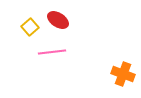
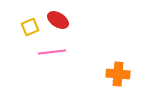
yellow square: rotated 18 degrees clockwise
orange cross: moved 5 px left; rotated 15 degrees counterclockwise
